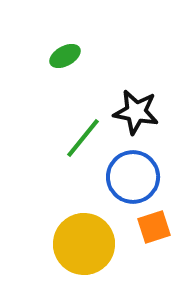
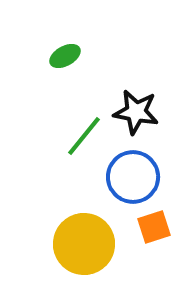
green line: moved 1 px right, 2 px up
